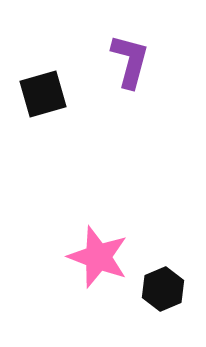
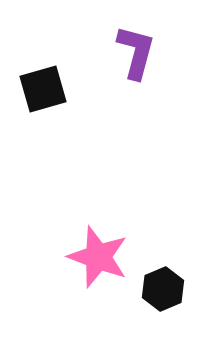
purple L-shape: moved 6 px right, 9 px up
black square: moved 5 px up
